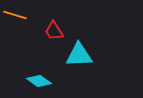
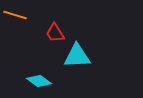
red trapezoid: moved 1 px right, 2 px down
cyan triangle: moved 2 px left, 1 px down
